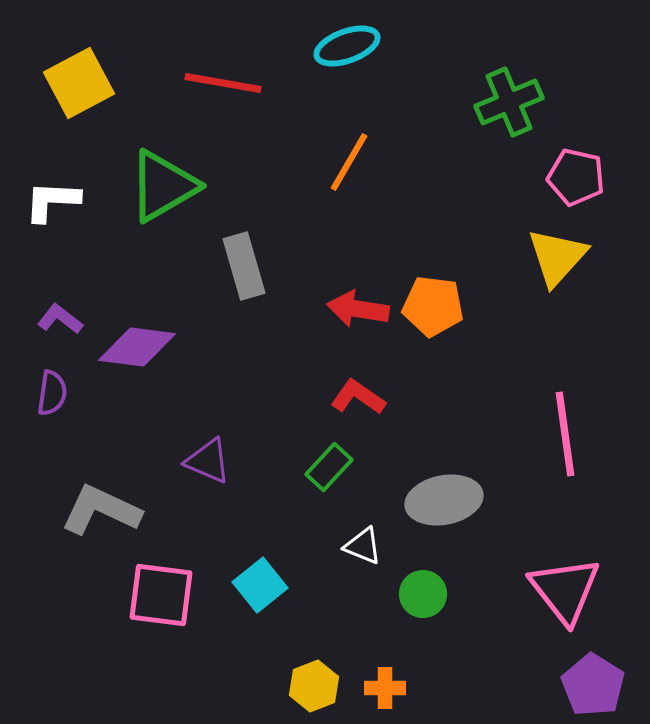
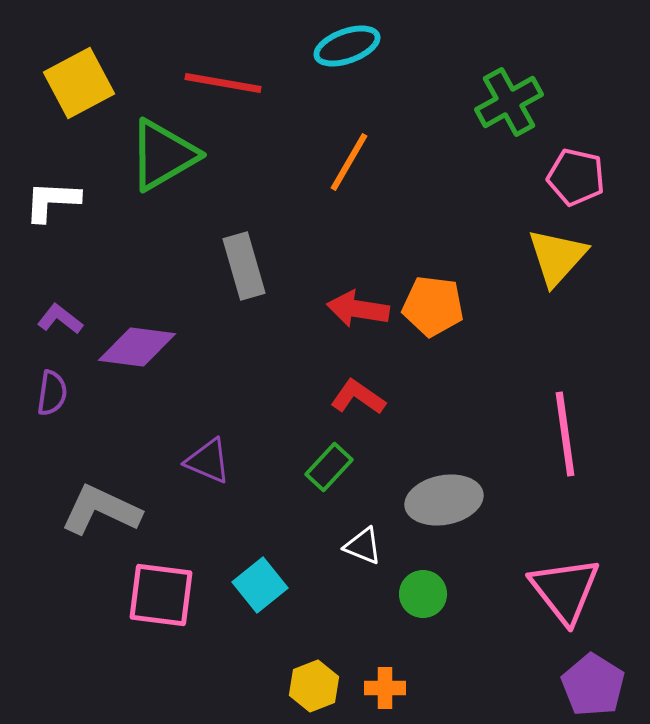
green cross: rotated 6 degrees counterclockwise
green triangle: moved 31 px up
